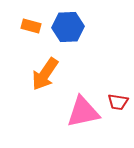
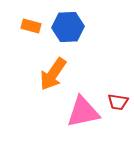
orange arrow: moved 8 px right
